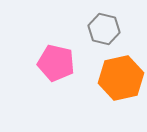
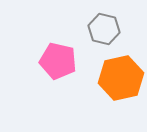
pink pentagon: moved 2 px right, 2 px up
